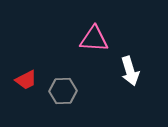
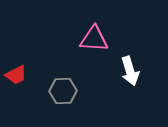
red trapezoid: moved 10 px left, 5 px up
